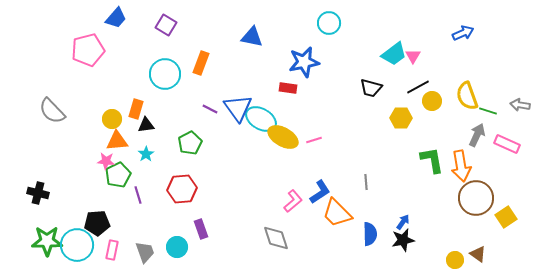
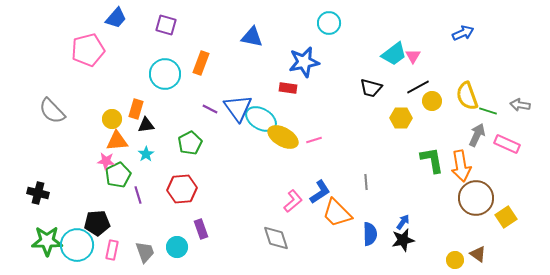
purple square at (166, 25): rotated 15 degrees counterclockwise
